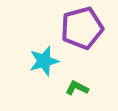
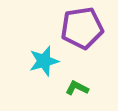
purple pentagon: rotated 6 degrees clockwise
